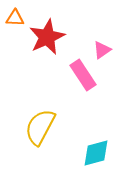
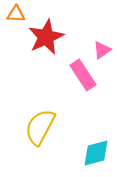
orange triangle: moved 1 px right, 4 px up
red star: moved 1 px left
